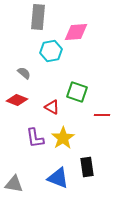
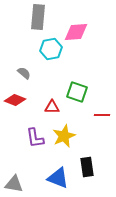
cyan hexagon: moved 2 px up
red diamond: moved 2 px left
red triangle: rotated 28 degrees counterclockwise
yellow star: moved 1 px right, 2 px up; rotated 10 degrees clockwise
